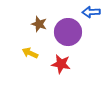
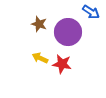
blue arrow: rotated 144 degrees counterclockwise
yellow arrow: moved 10 px right, 5 px down
red star: moved 1 px right
